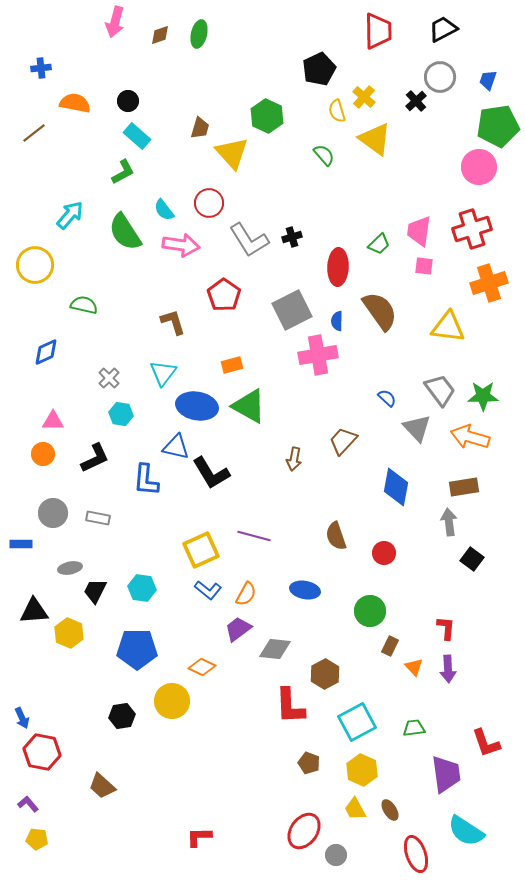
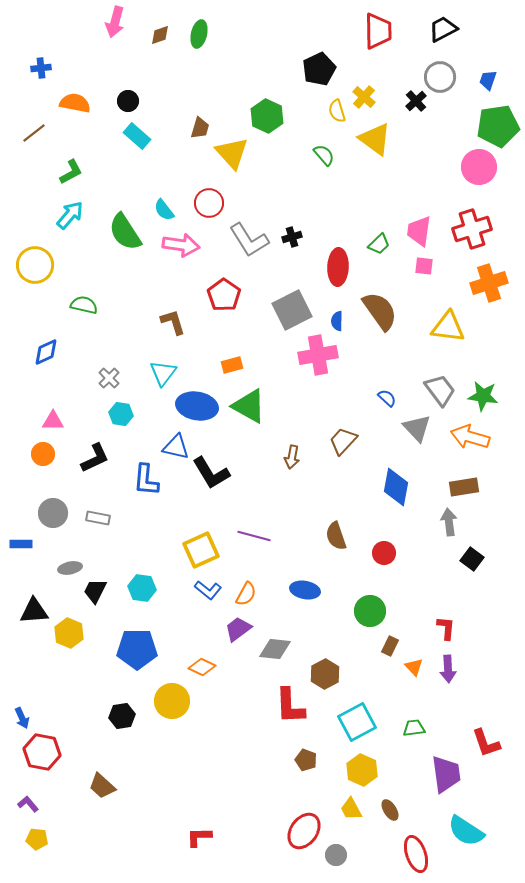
green L-shape at (123, 172): moved 52 px left
green star at (483, 396): rotated 8 degrees clockwise
brown arrow at (294, 459): moved 2 px left, 2 px up
brown pentagon at (309, 763): moved 3 px left, 3 px up
yellow trapezoid at (355, 809): moved 4 px left
